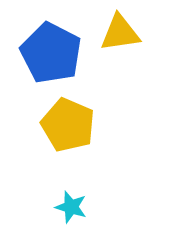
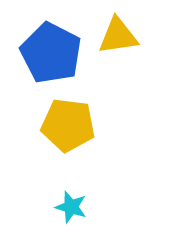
yellow triangle: moved 2 px left, 3 px down
yellow pentagon: rotated 16 degrees counterclockwise
